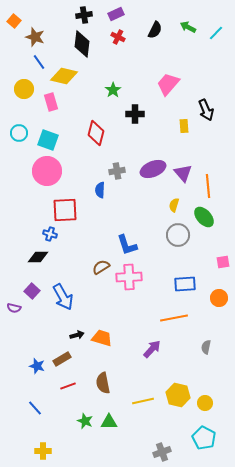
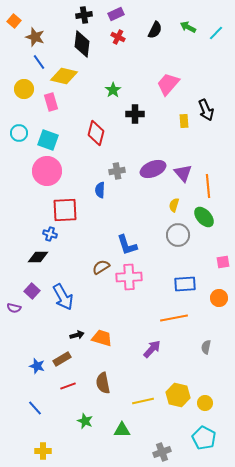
yellow rectangle at (184, 126): moved 5 px up
green triangle at (109, 422): moved 13 px right, 8 px down
